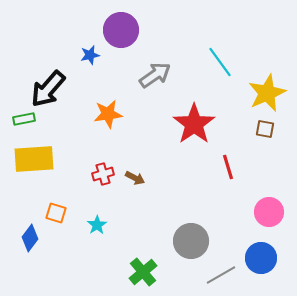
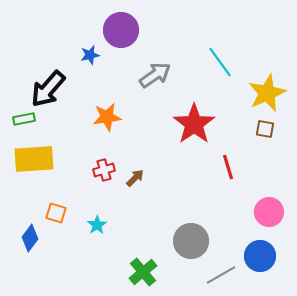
orange star: moved 1 px left, 3 px down
red cross: moved 1 px right, 4 px up
brown arrow: rotated 72 degrees counterclockwise
blue circle: moved 1 px left, 2 px up
